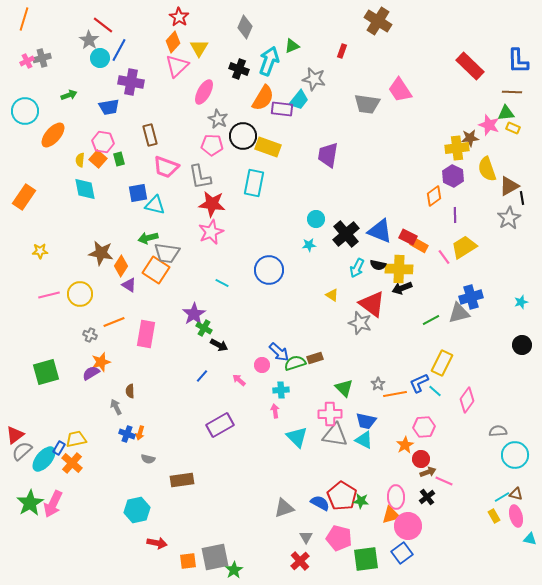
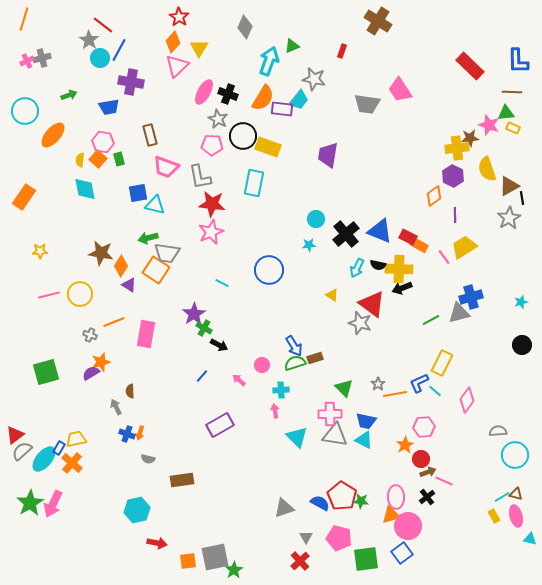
black cross at (239, 69): moved 11 px left, 25 px down
blue arrow at (279, 352): moved 15 px right, 6 px up; rotated 15 degrees clockwise
